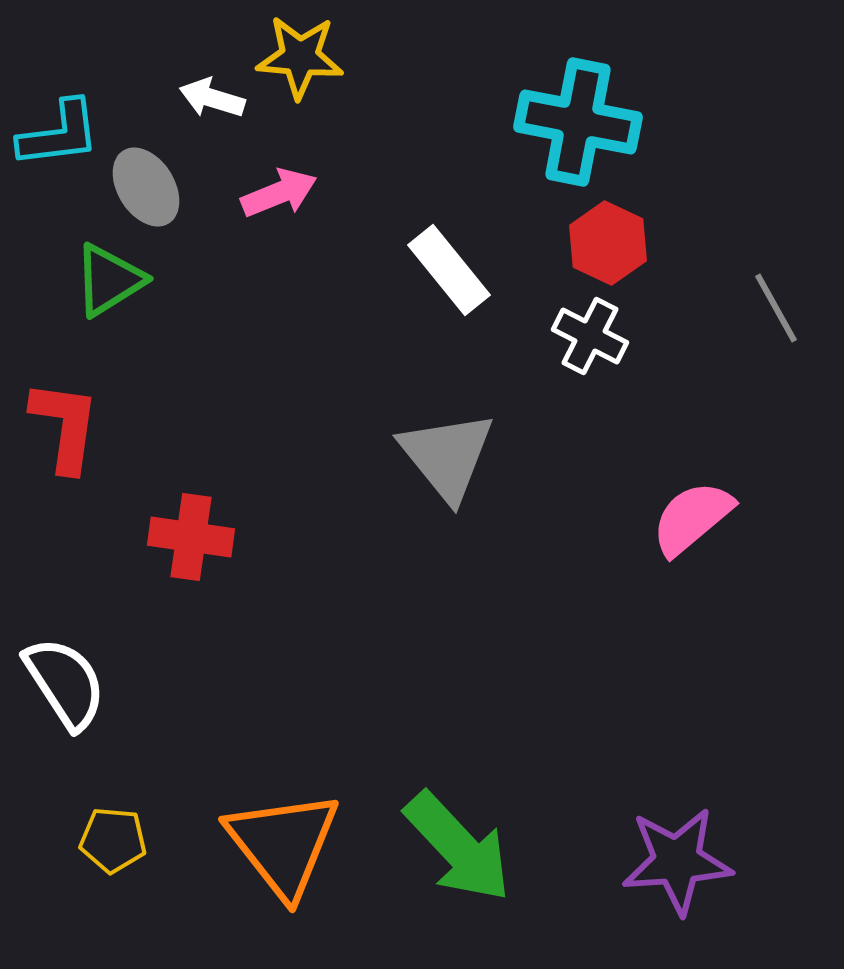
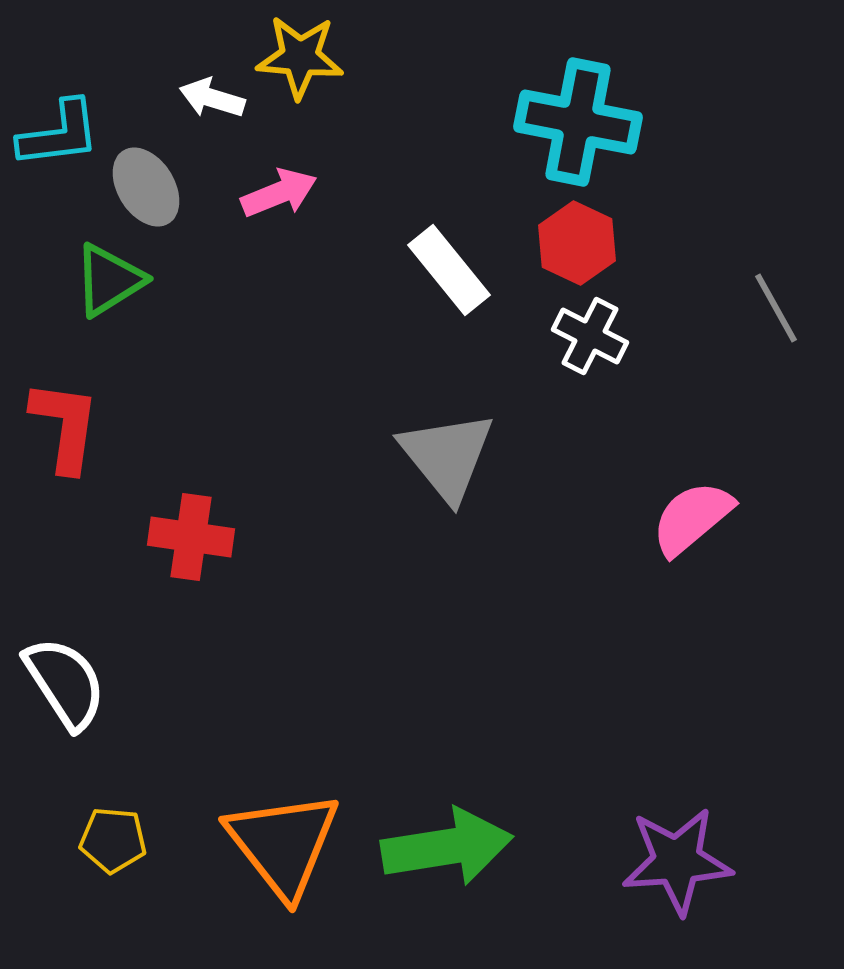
red hexagon: moved 31 px left
green arrow: moved 11 px left; rotated 56 degrees counterclockwise
